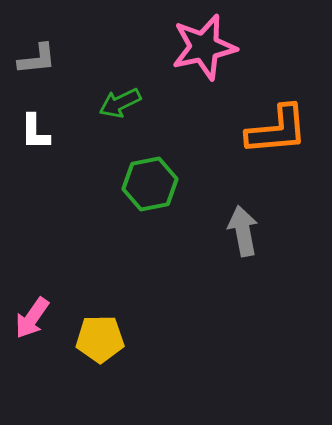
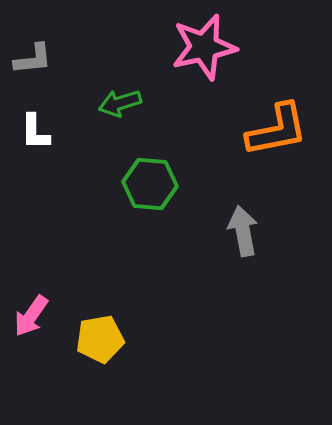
gray L-shape: moved 4 px left
green arrow: rotated 9 degrees clockwise
orange L-shape: rotated 6 degrees counterclockwise
green hexagon: rotated 16 degrees clockwise
pink arrow: moved 1 px left, 2 px up
yellow pentagon: rotated 9 degrees counterclockwise
